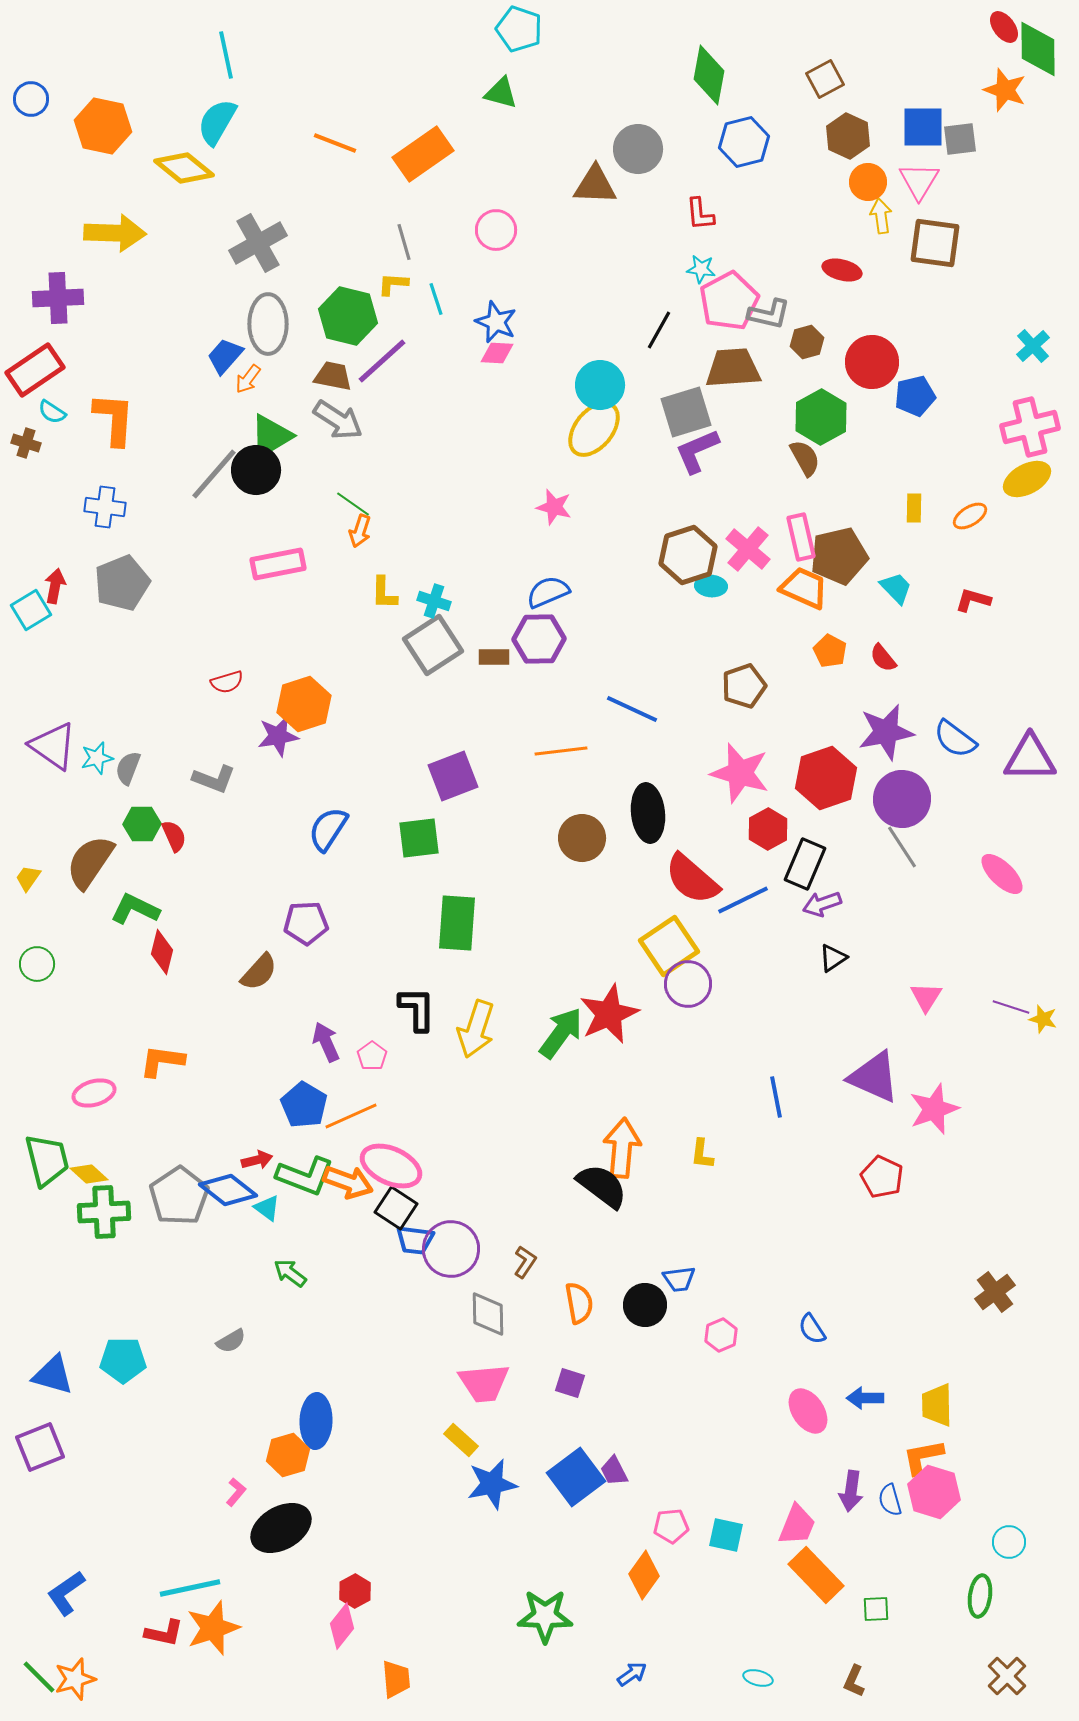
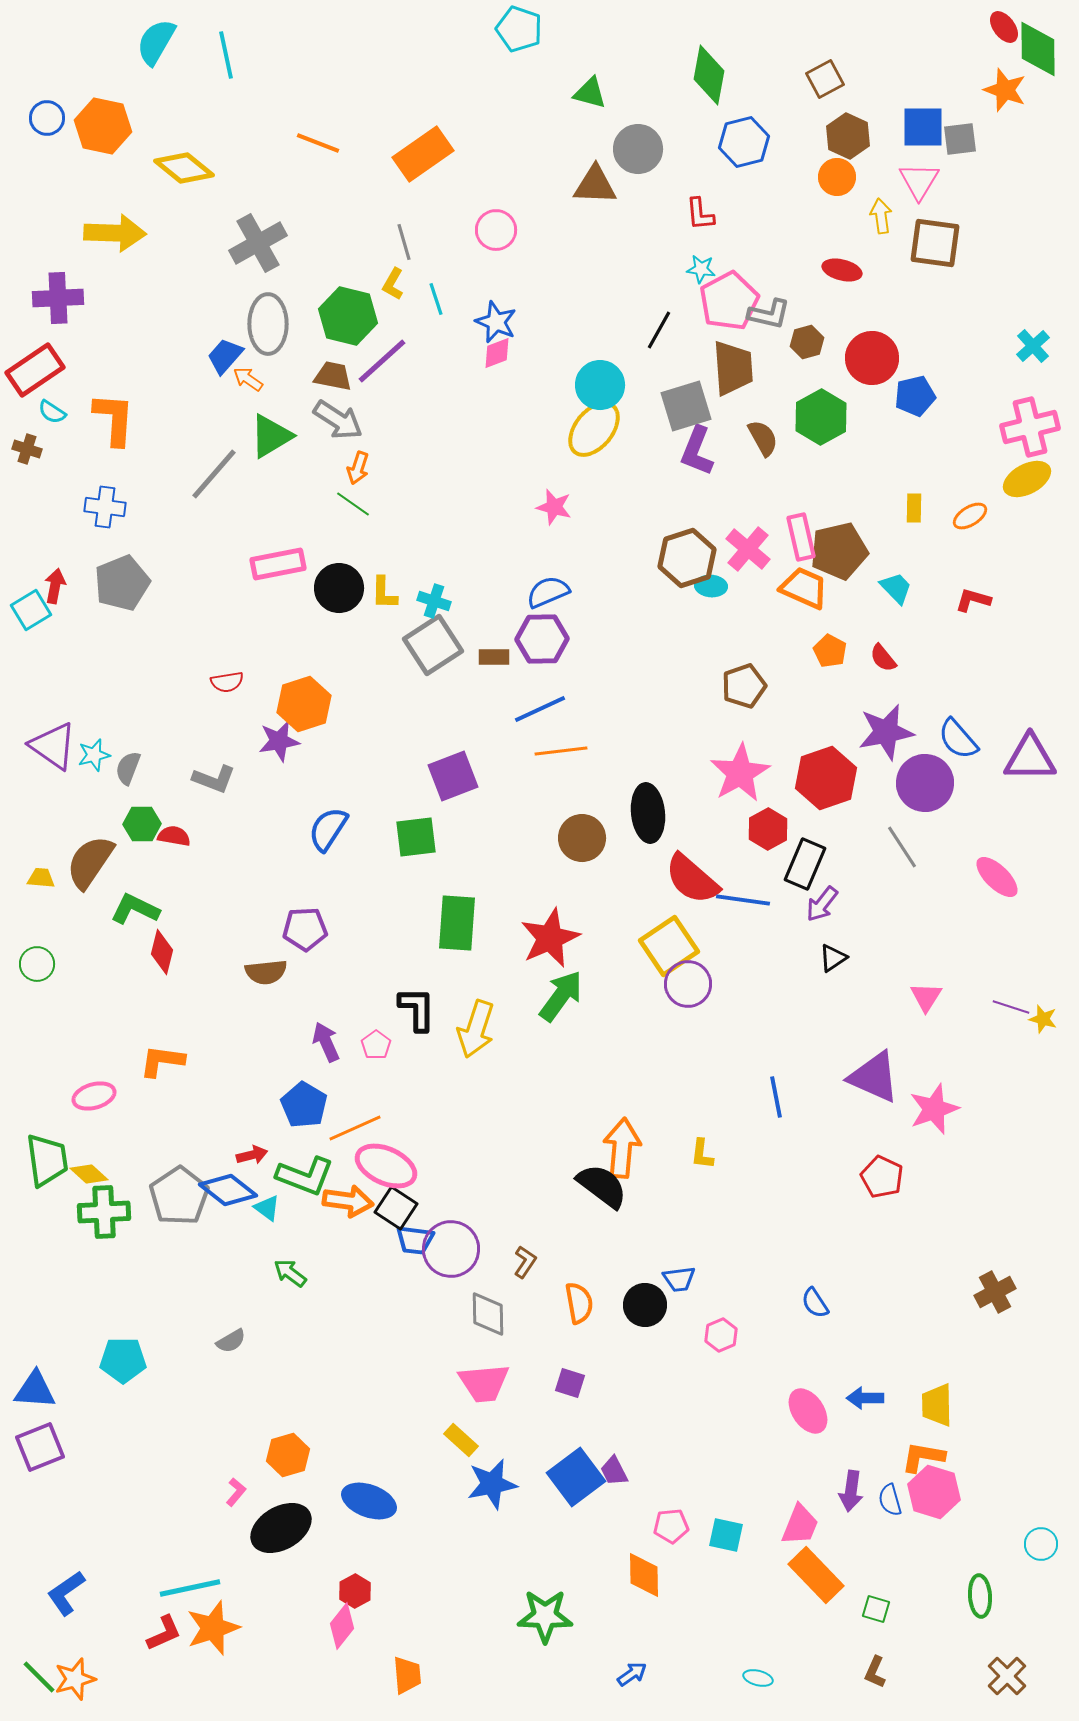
green triangle at (501, 93): moved 89 px right
blue circle at (31, 99): moved 16 px right, 19 px down
cyan semicircle at (217, 122): moved 61 px left, 80 px up
orange line at (335, 143): moved 17 px left
orange circle at (868, 182): moved 31 px left, 5 px up
yellow L-shape at (393, 284): rotated 64 degrees counterclockwise
pink diamond at (497, 353): rotated 24 degrees counterclockwise
red circle at (872, 362): moved 4 px up
brown trapezoid at (733, 368): rotated 90 degrees clockwise
orange arrow at (248, 379): rotated 88 degrees clockwise
gray square at (686, 412): moved 6 px up
brown cross at (26, 443): moved 1 px right, 6 px down
purple L-shape at (697, 451): rotated 45 degrees counterclockwise
brown semicircle at (805, 458): moved 42 px left, 20 px up
black circle at (256, 470): moved 83 px right, 118 px down
orange arrow at (360, 531): moved 2 px left, 63 px up
brown hexagon at (688, 555): moved 1 px left, 3 px down
brown pentagon at (839, 556): moved 5 px up
purple hexagon at (539, 639): moved 3 px right
red semicircle at (227, 682): rotated 8 degrees clockwise
blue line at (632, 709): moved 92 px left; rotated 50 degrees counterclockwise
purple star at (278, 736): moved 1 px right, 5 px down
blue semicircle at (955, 739): moved 3 px right; rotated 12 degrees clockwise
cyan star at (97, 758): moved 3 px left, 3 px up
pink star at (740, 773): rotated 26 degrees clockwise
purple circle at (902, 799): moved 23 px right, 16 px up
red semicircle at (174, 836): rotated 56 degrees counterclockwise
green square at (419, 838): moved 3 px left, 1 px up
pink ellipse at (1002, 874): moved 5 px left, 3 px down
yellow trapezoid at (28, 878): moved 13 px right; rotated 60 degrees clockwise
blue line at (743, 900): rotated 34 degrees clockwise
purple arrow at (822, 904): rotated 33 degrees counterclockwise
purple pentagon at (306, 923): moved 1 px left, 6 px down
brown semicircle at (259, 972): moved 7 px right; rotated 42 degrees clockwise
red star at (609, 1014): moved 59 px left, 76 px up
green arrow at (561, 1033): moved 37 px up
pink pentagon at (372, 1056): moved 4 px right, 11 px up
pink ellipse at (94, 1093): moved 3 px down
orange line at (351, 1116): moved 4 px right, 12 px down
green trapezoid at (47, 1160): rotated 6 degrees clockwise
red arrow at (257, 1160): moved 5 px left, 5 px up
pink ellipse at (391, 1166): moved 5 px left
orange arrow at (348, 1182): moved 19 px down; rotated 12 degrees counterclockwise
brown cross at (995, 1292): rotated 9 degrees clockwise
blue semicircle at (812, 1329): moved 3 px right, 26 px up
blue triangle at (53, 1375): moved 18 px left, 15 px down; rotated 12 degrees counterclockwise
blue ellipse at (316, 1421): moved 53 px right, 80 px down; rotated 72 degrees counterclockwise
orange L-shape at (923, 1457): rotated 21 degrees clockwise
pink trapezoid at (797, 1525): moved 3 px right
cyan circle at (1009, 1542): moved 32 px right, 2 px down
orange diamond at (644, 1575): rotated 36 degrees counterclockwise
green ellipse at (980, 1596): rotated 12 degrees counterclockwise
green square at (876, 1609): rotated 20 degrees clockwise
red L-shape at (164, 1633): rotated 36 degrees counterclockwise
orange trapezoid at (396, 1679): moved 11 px right, 4 px up
brown L-shape at (854, 1681): moved 21 px right, 9 px up
